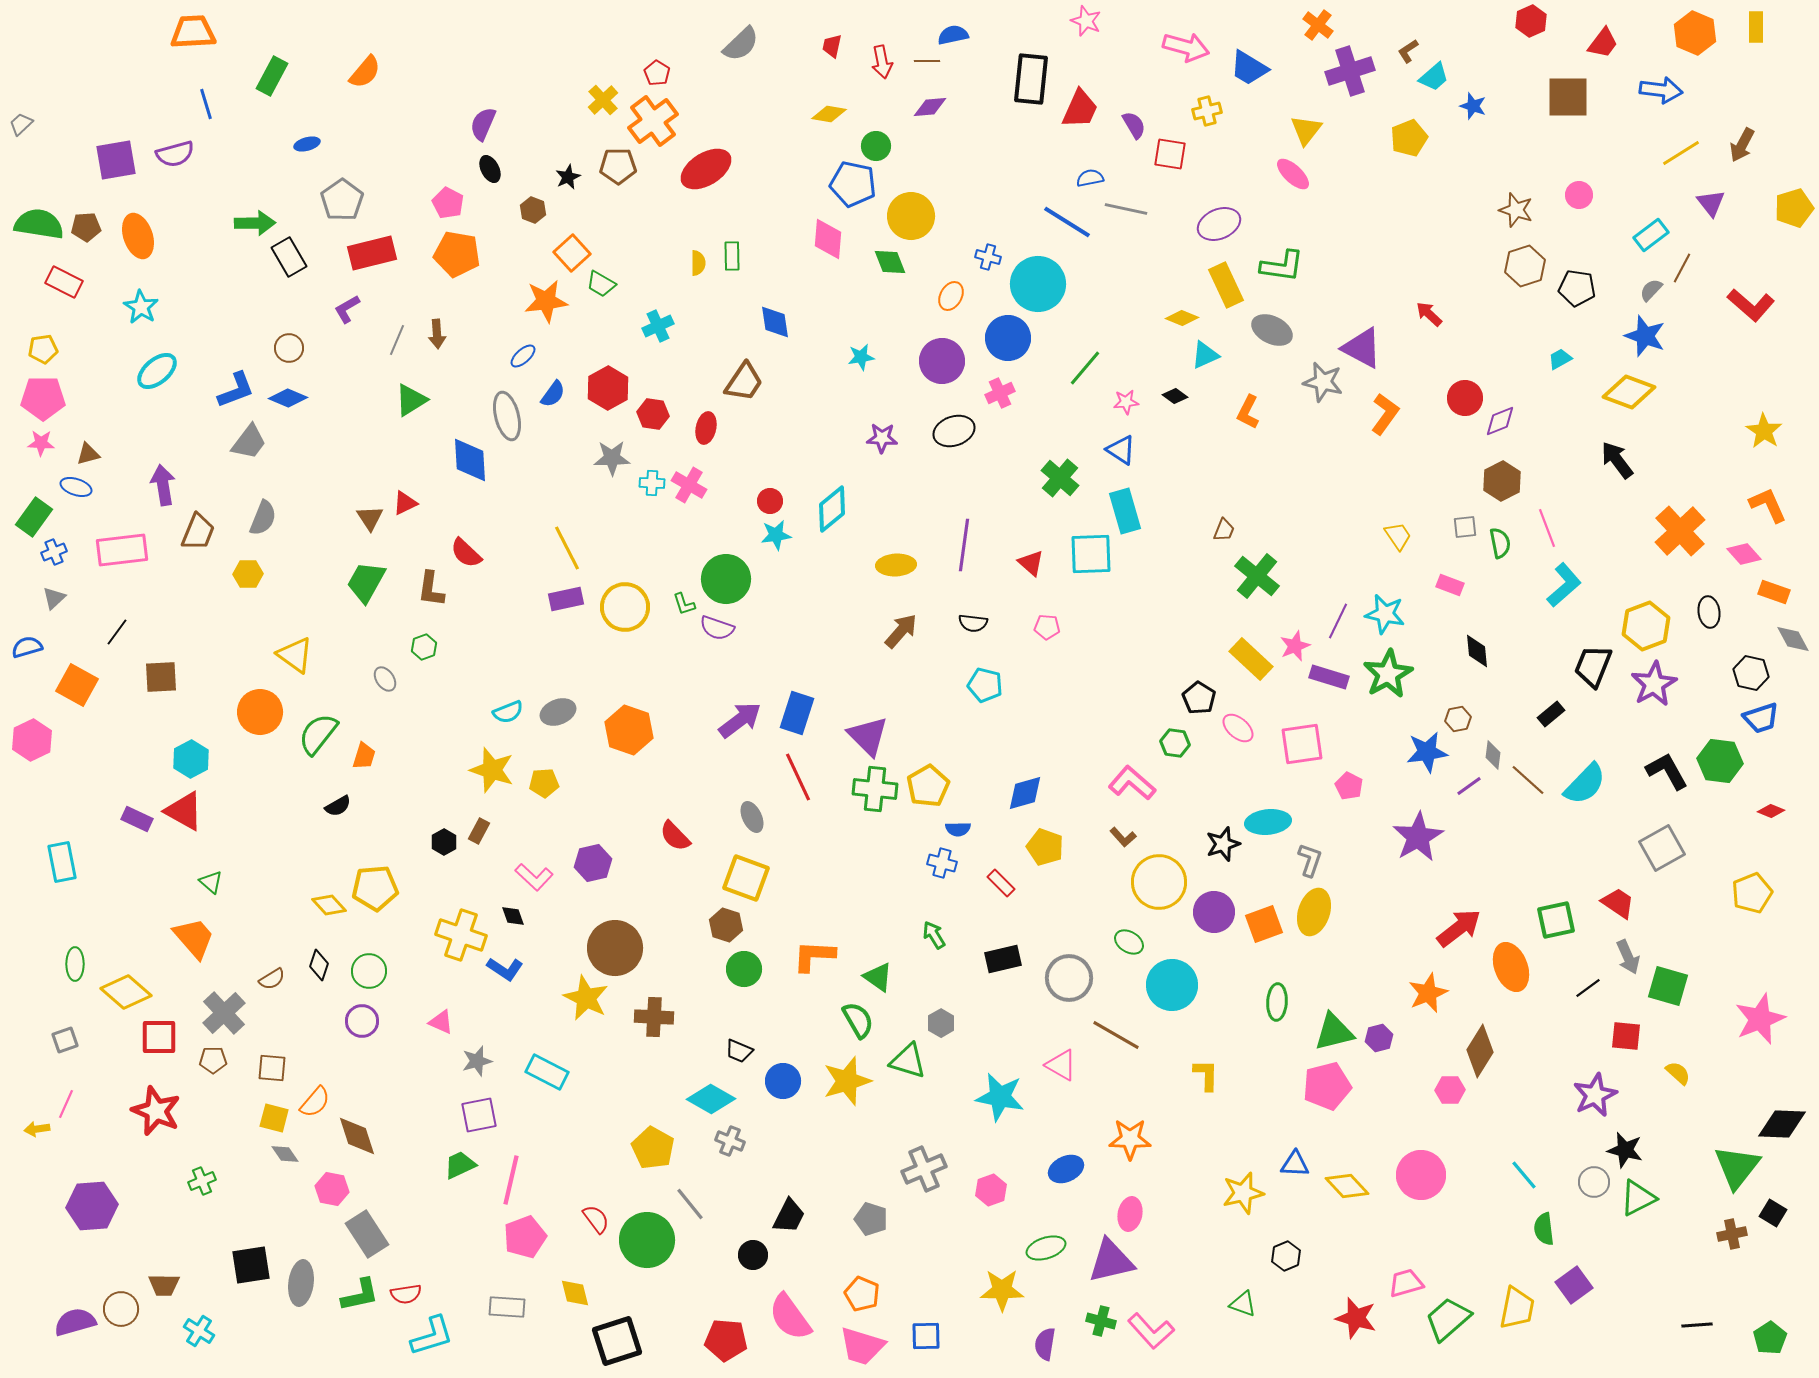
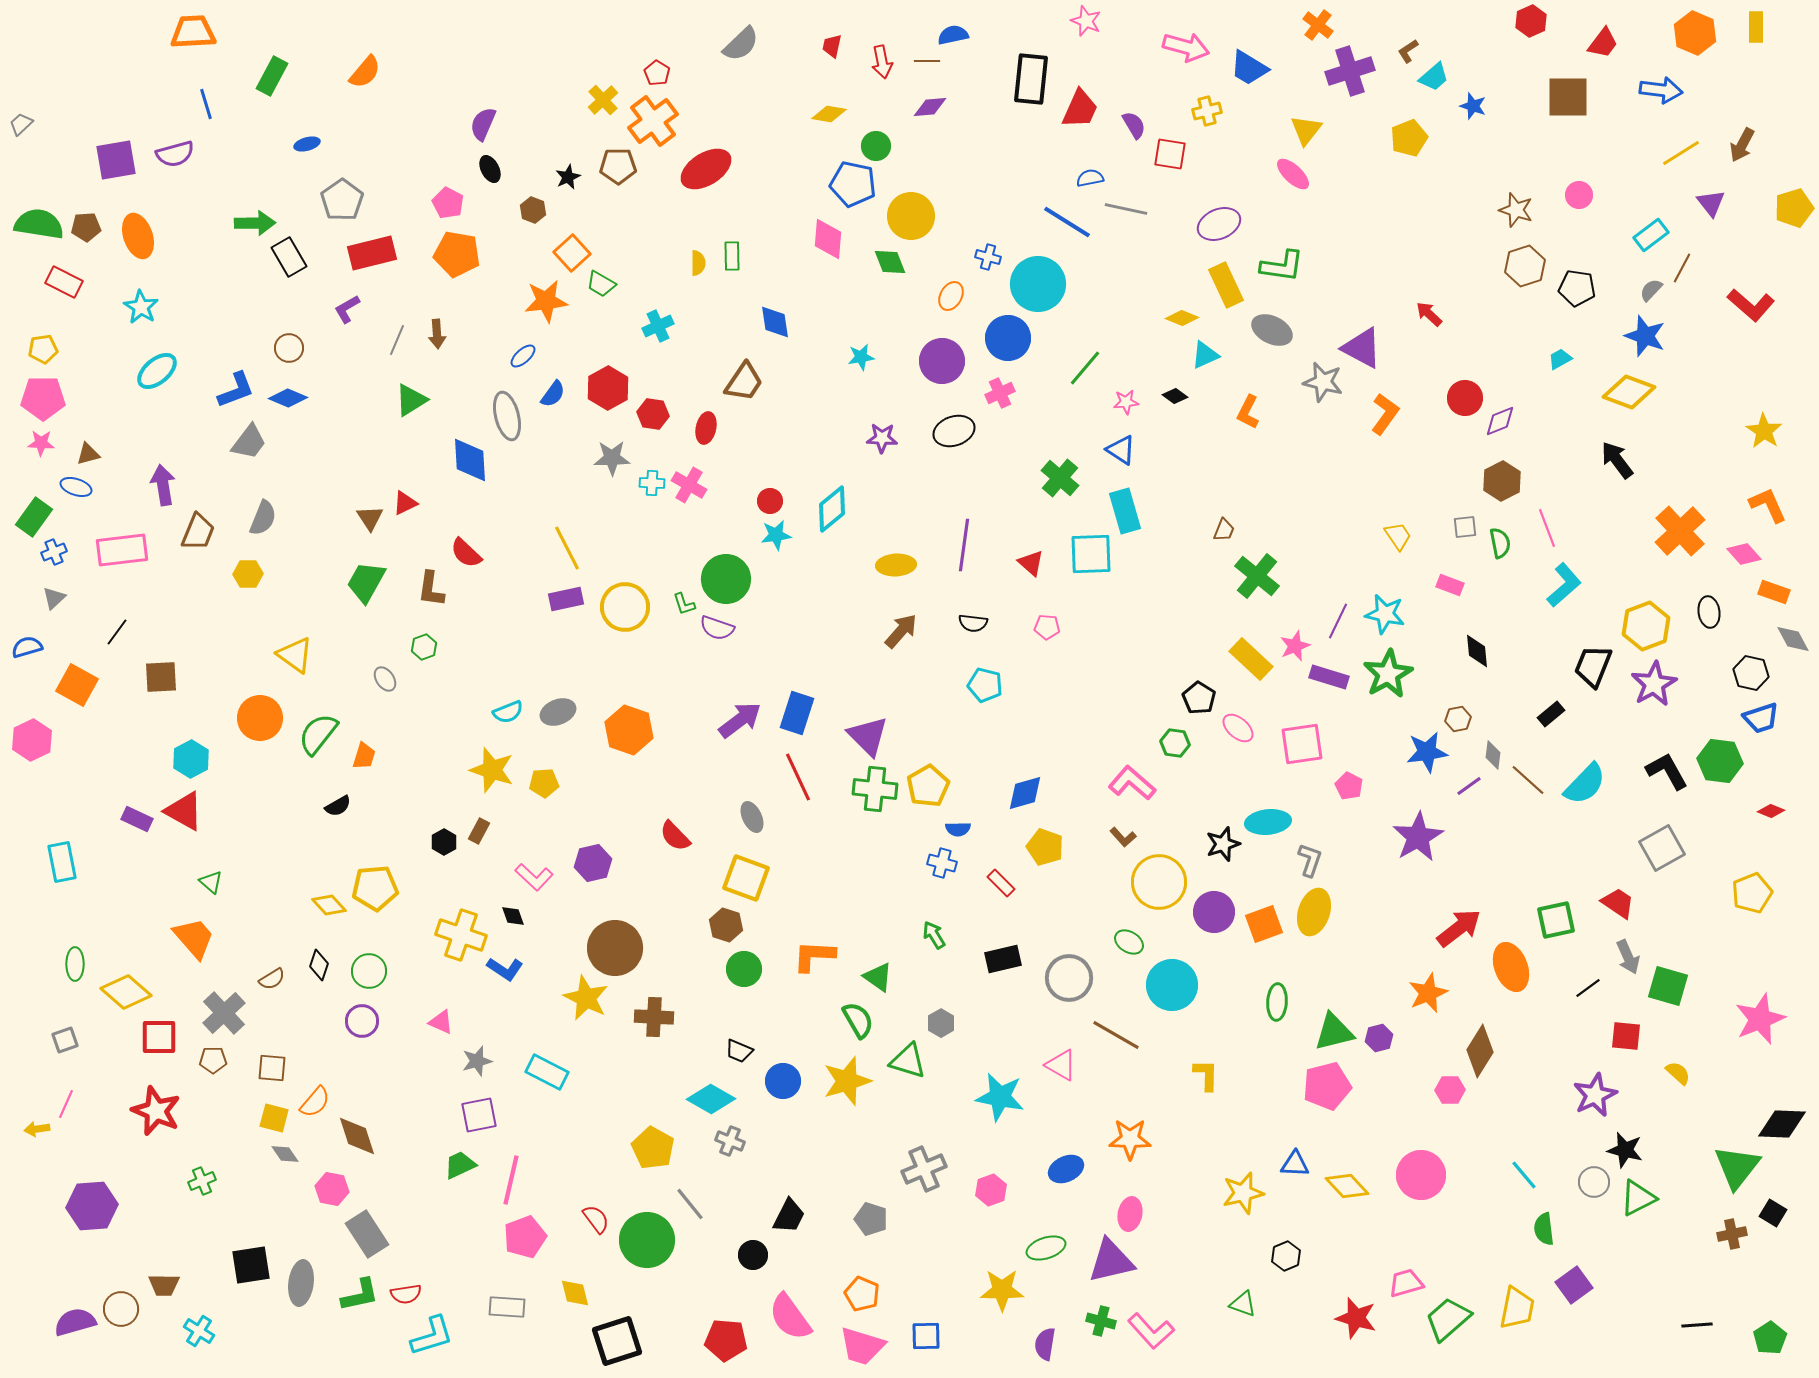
orange circle at (260, 712): moved 6 px down
